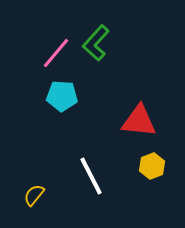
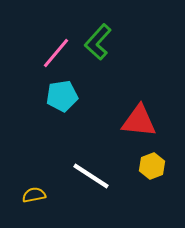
green L-shape: moved 2 px right, 1 px up
cyan pentagon: rotated 12 degrees counterclockwise
white line: rotated 30 degrees counterclockwise
yellow semicircle: rotated 40 degrees clockwise
